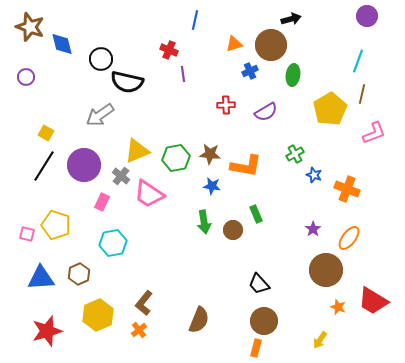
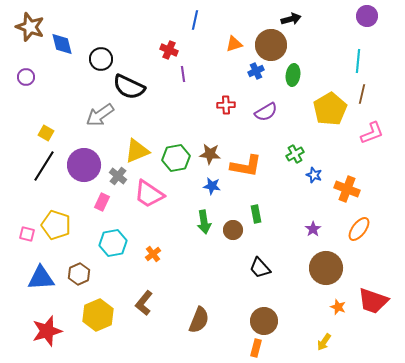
cyan line at (358, 61): rotated 15 degrees counterclockwise
blue cross at (250, 71): moved 6 px right
black semicircle at (127, 82): moved 2 px right, 5 px down; rotated 12 degrees clockwise
pink L-shape at (374, 133): moved 2 px left
gray cross at (121, 176): moved 3 px left
green rectangle at (256, 214): rotated 12 degrees clockwise
orange ellipse at (349, 238): moved 10 px right, 9 px up
brown circle at (326, 270): moved 2 px up
black trapezoid at (259, 284): moved 1 px right, 16 px up
red trapezoid at (373, 301): rotated 12 degrees counterclockwise
orange cross at (139, 330): moved 14 px right, 76 px up
yellow arrow at (320, 340): moved 4 px right, 2 px down
